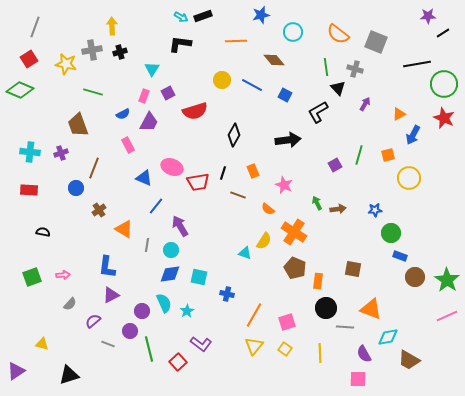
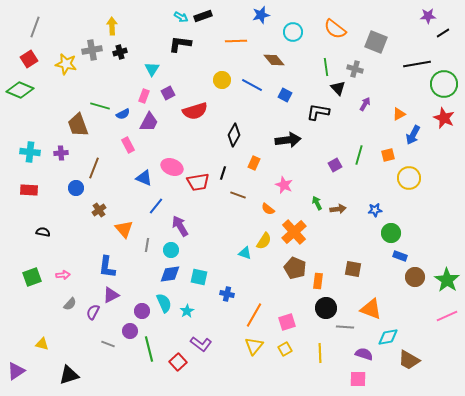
orange semicircle at (338, 34): moved 3 px left, 5 px up
green line at (93, 92): moved 7 px right, 14 px down
black L-shape at (318, 112): rotated 40 degrees clockwise
purple cross at (61, 153): rotated 16 degrees clockwise
orange rectangle at (253, 171): moved 1 px right, 8 px up; rotated 48 degrees clockwise
orange triangle at (124, 229): rotated 18 degrees clockwise
orange cross at (294, 232): rotated 15 degrees clockwise
purple semicircle at (93, 321): moved 9 px up; rotated 21 degrees counterclockwise
yellow square at (285, 349): rotated 24 degrees clockwise
purple semicircle at (364, 354): rotated 138 degrees clockwise
